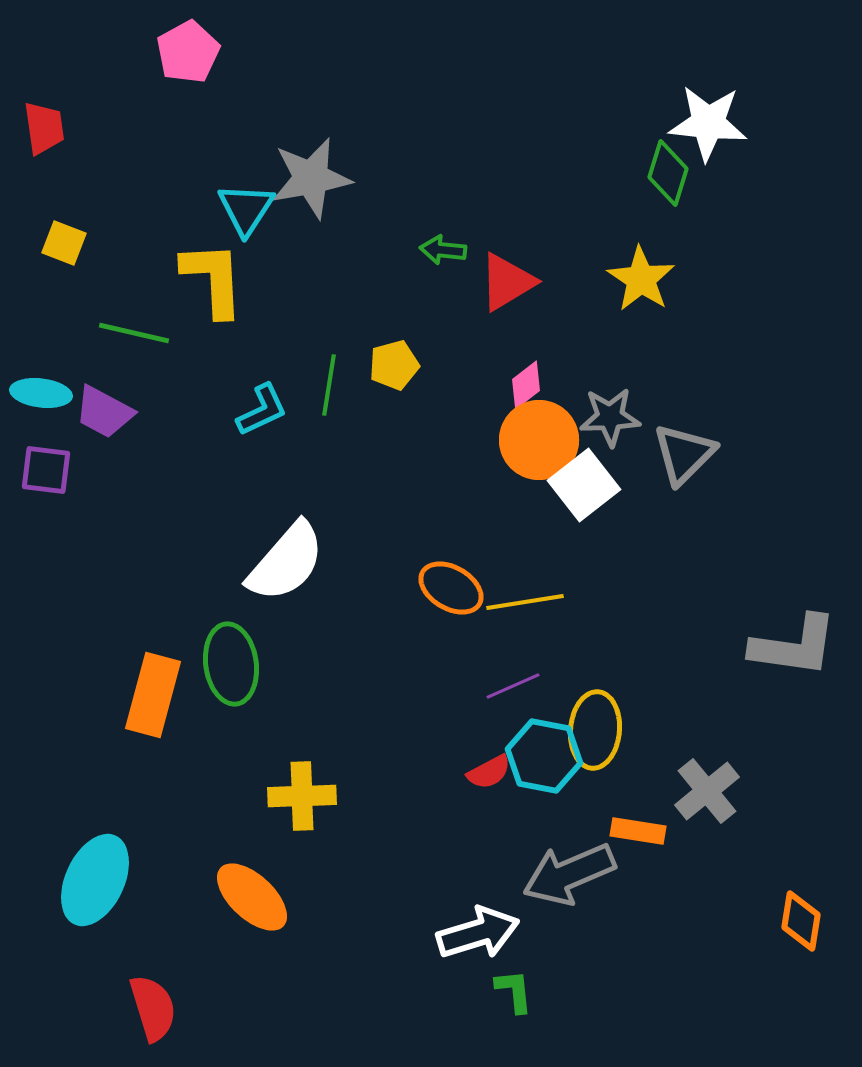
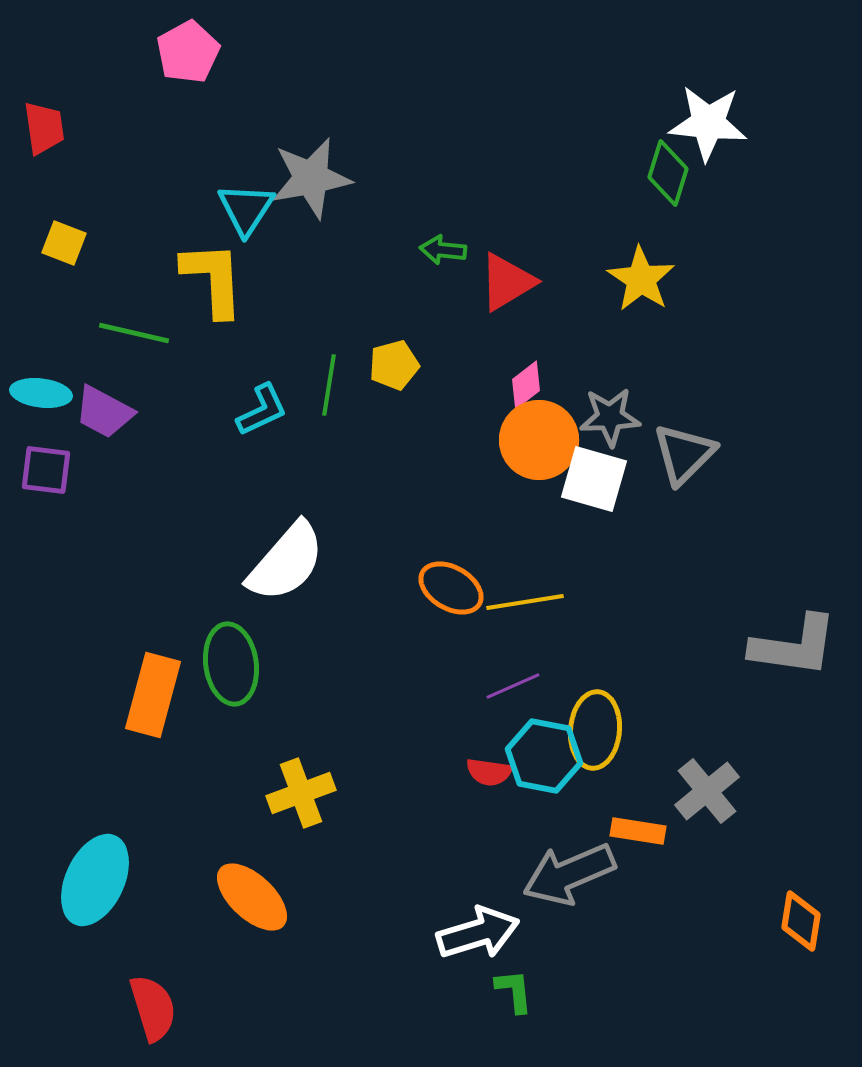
white square at (584, 485): moved 10 px right, 6 px up; rotated 36 degrees counterclockwise
red semicircle at (489, 772): rotated 36 degrees clockwise
yellow cross at (302, 796): moved 1 px left, 3 px up; rotated 18 degrees counterclockwise
